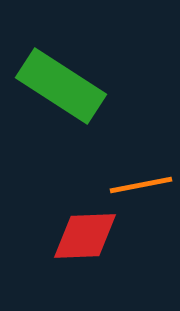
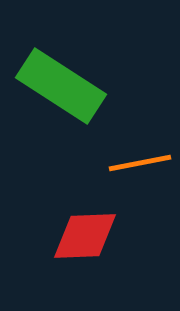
orange line: moved 1 px left, 22 px up
